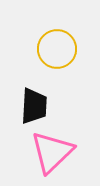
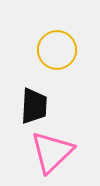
yellow circle: moved 1 px down
